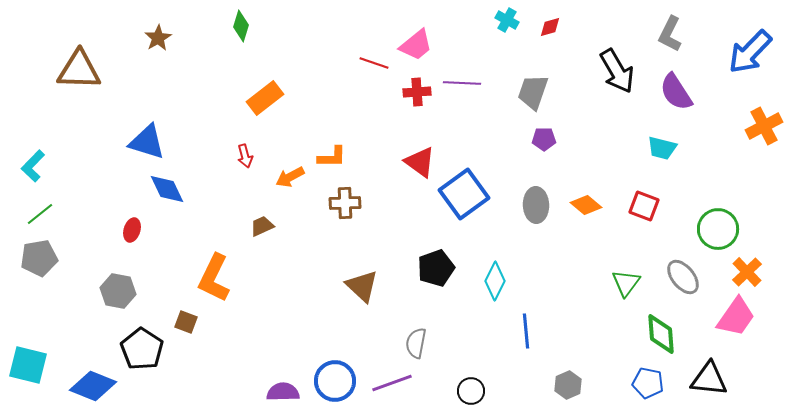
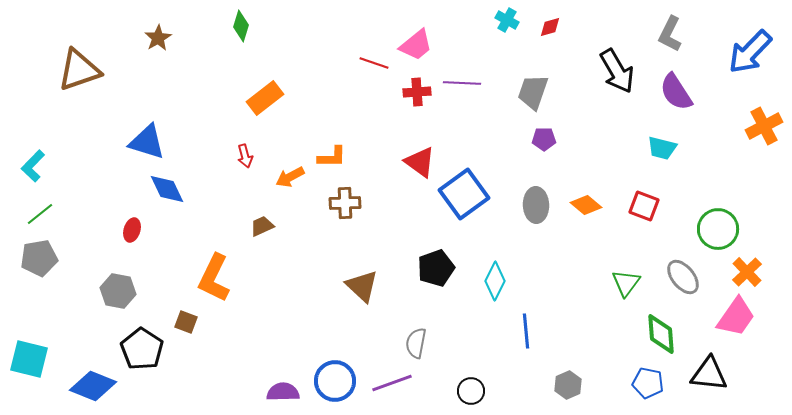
brown triangle at (79, 70): rotated 21 degrees counterclockwise
cyan square at (28, 365): moved 1 px right, 6 px up
black triangle at (709, 379): moved 5 px up
